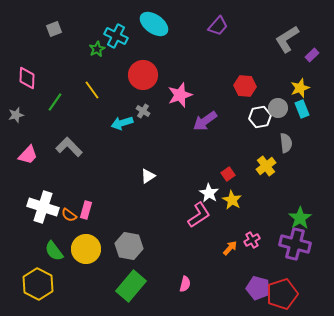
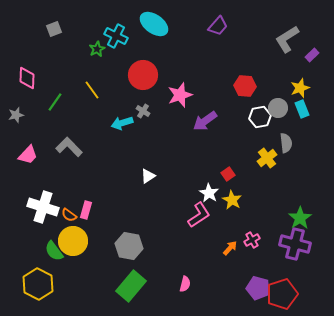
yellow cross at (266, 166): moved 1 px right, 8 px up
yellow circle at (86, 249): moved 13 px left, 8 px up
